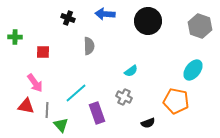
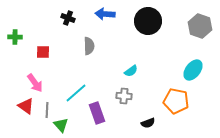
gray cross: moved 1 px up; rotated 21 degrees counterclockwise
red triangle: rotated 24 degrees clockwise
